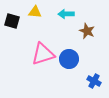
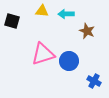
yellow triangle: moved 7 px right, 1 px up
blue circle: moved 2 px down
